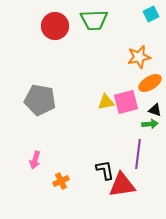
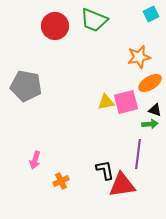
green trapezoid: rotated 24 degrees clockwise
gray pentagon: moved 14 px left, 14 px up
